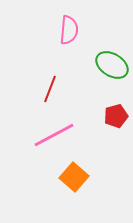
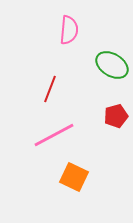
orange square: rotated 16 degrees counterclockwise
